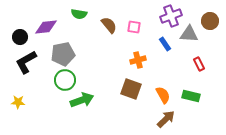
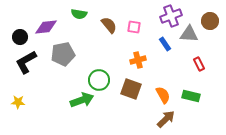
green circle: moved 34 px right
